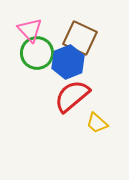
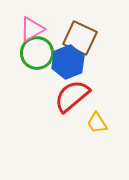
pink triangle: moved 2 px right, 1 px up; rotated 44 degrees clockwise
yellow trapezoid: rotated 15 degrees clockwise
